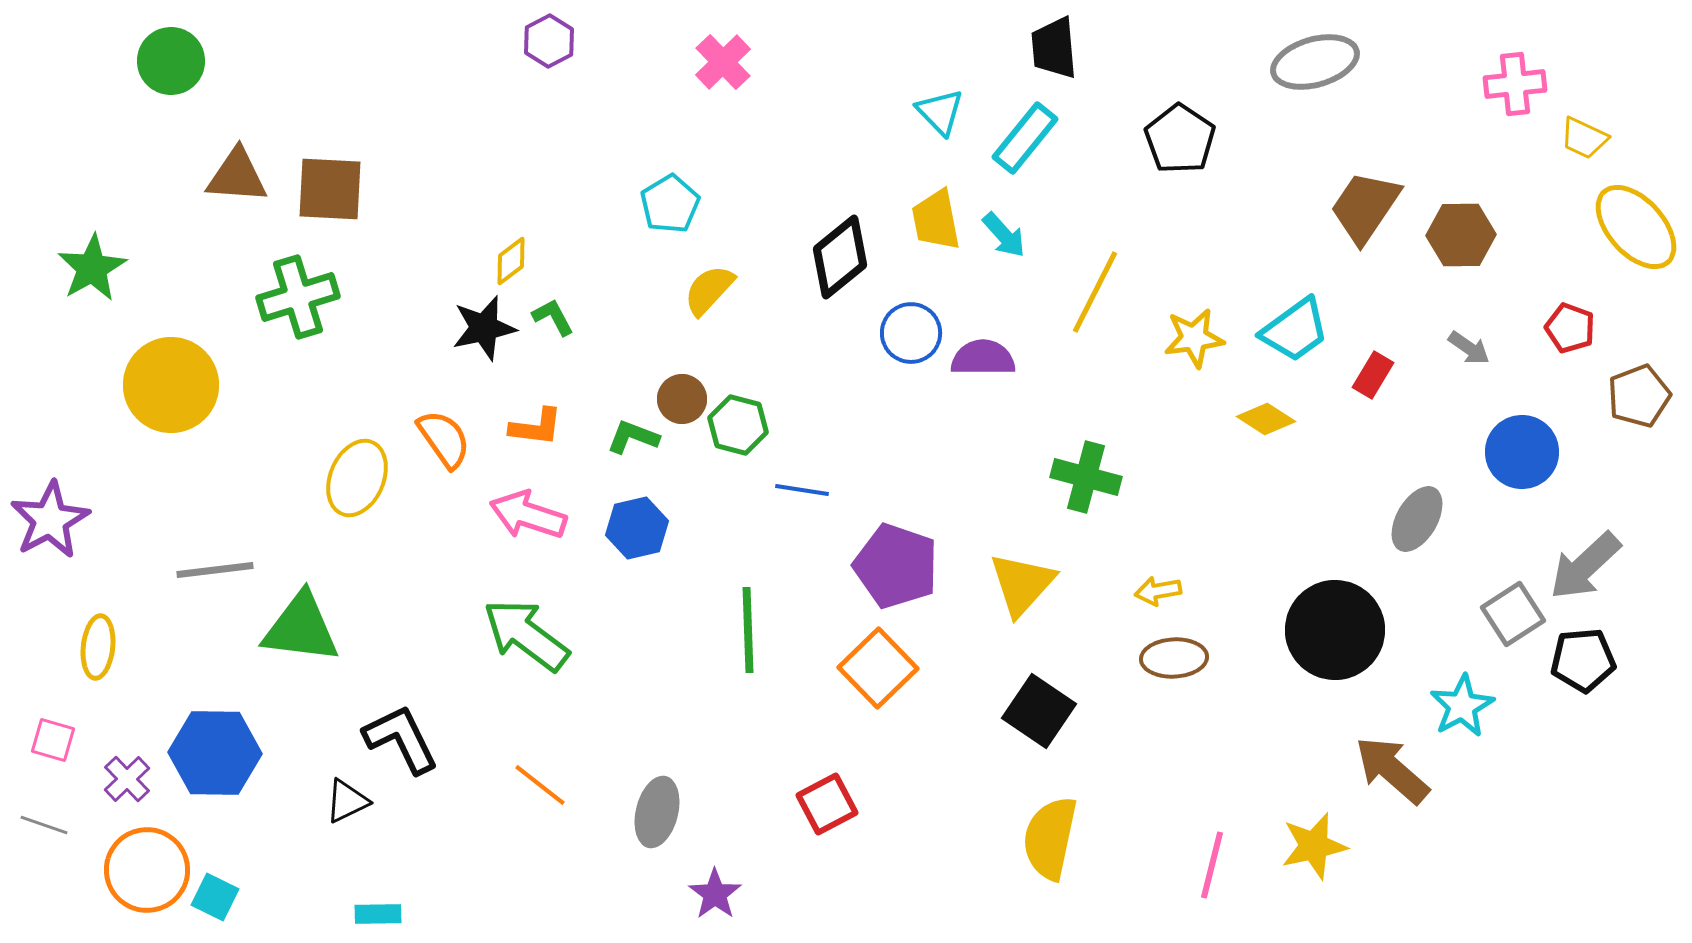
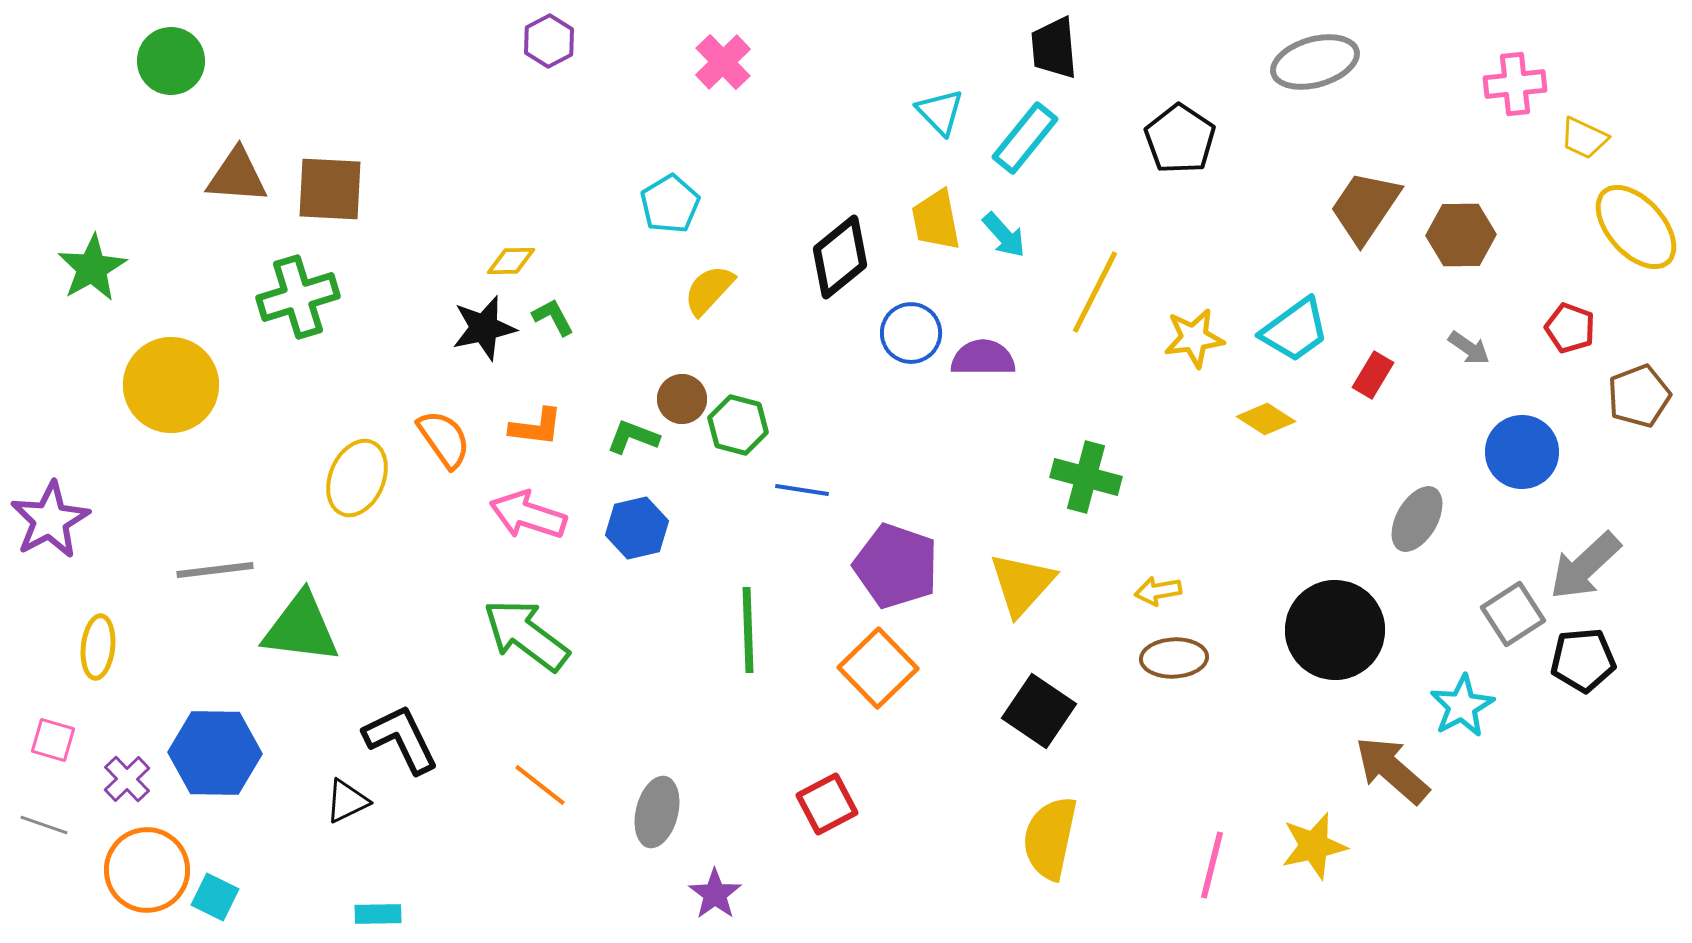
yellow diamond at (511, 261): rotated 36 degrees clockwise
